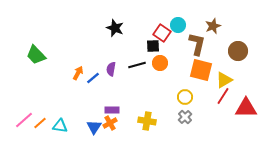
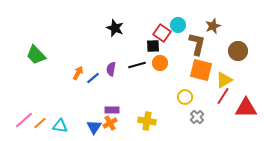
gray cross: moved 12 px right
